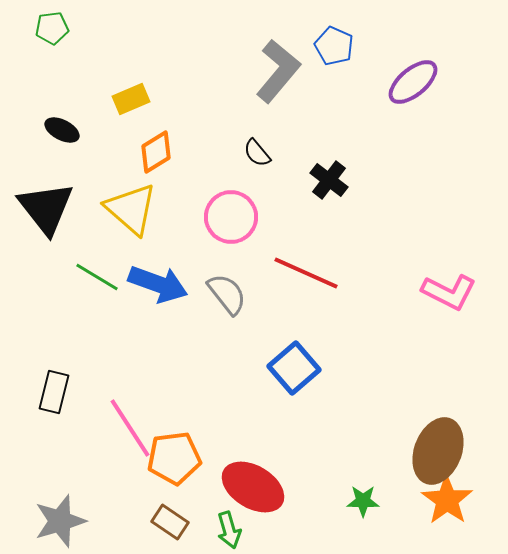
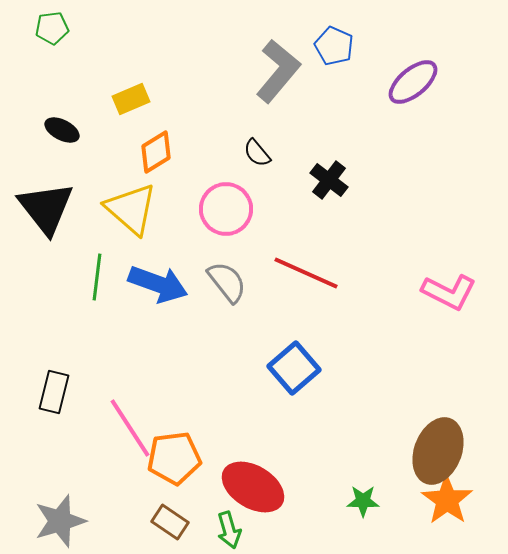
pink circle: moved 5 px left, 8 px up
green line: rotated 66 degrees clockwise
gray semicircle: moved 12 px up
